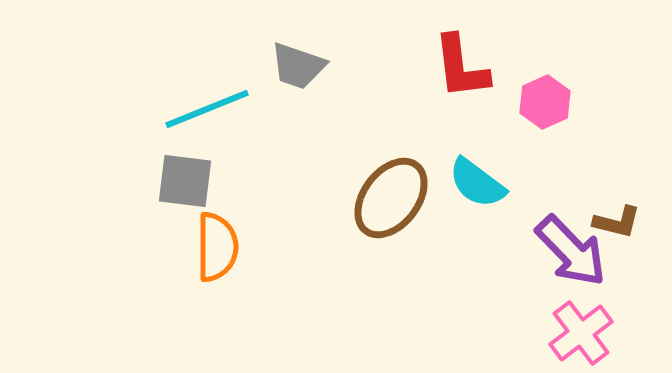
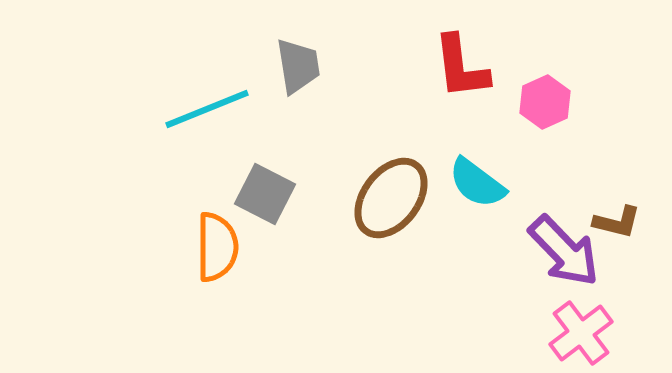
gray trapezoid: rotated 118 degrees counterclockwise
gray square: moved 80 px right, 13 px down; rotated 20 degrees clockwise
purple arrow: moved 7 px left
